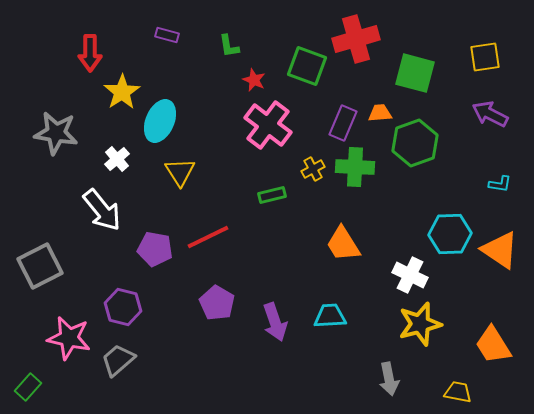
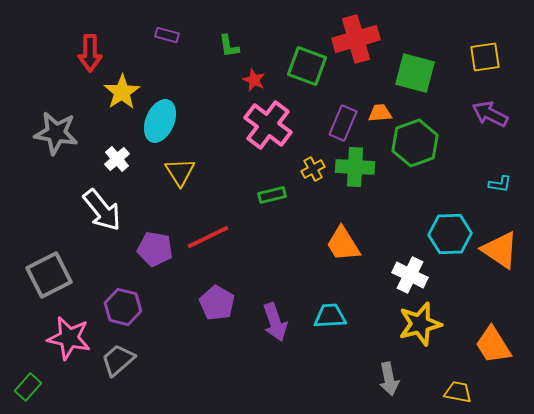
gray square at (40, 266): moved 9 px right, 9 px down
